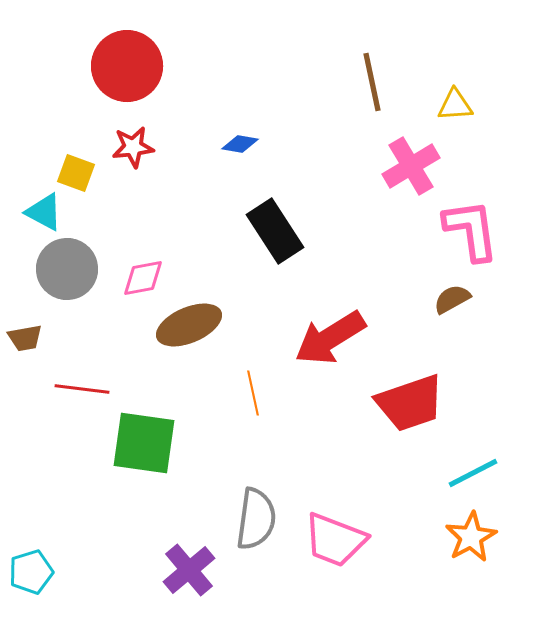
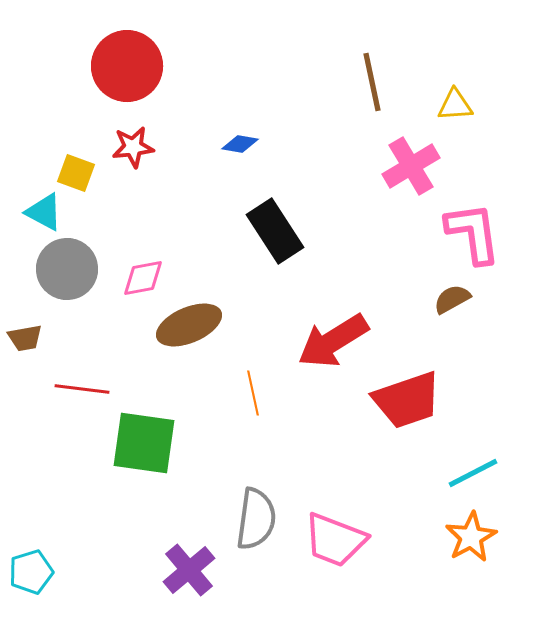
pink L-shape: moved 2 px right, 3 px down
red arrow: moved 3 px right, 3 px down
red trapezoid: moved 3 px left, 3 px up
